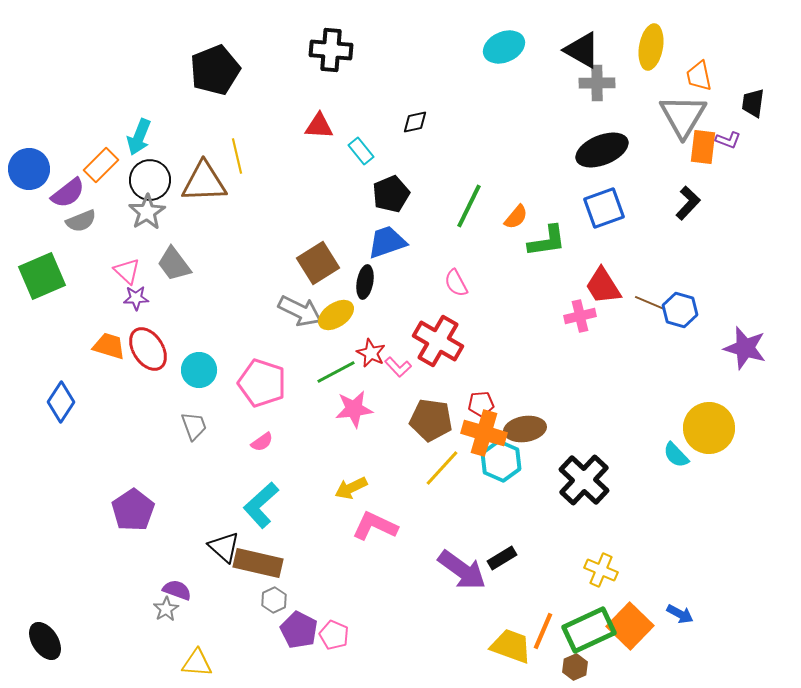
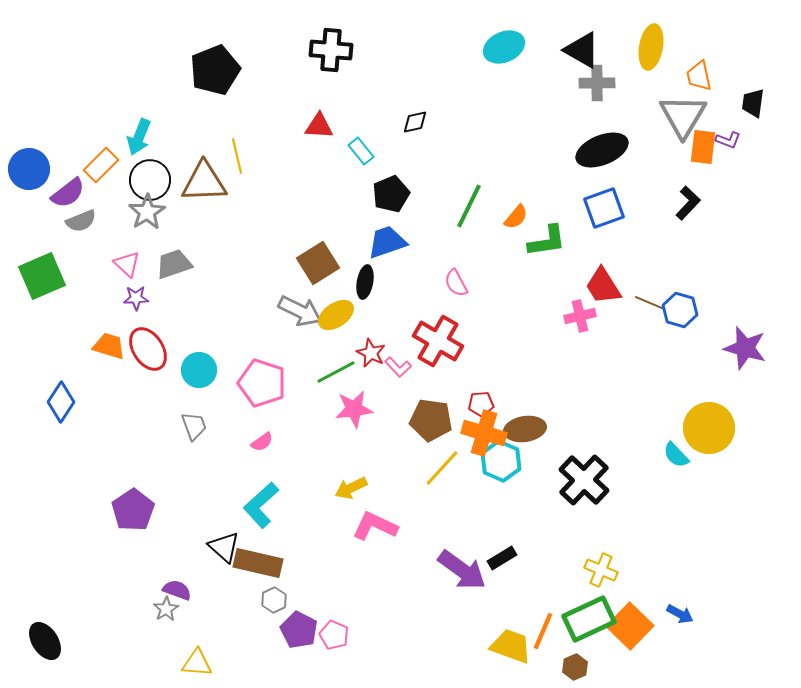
gray trapezoid at (174, 264): rotated 108 degrees clockwise
pink triangle at (127, 271): moved 7 px up
green rectangle at (589, 630): moved 11 px up
